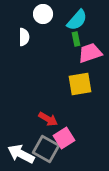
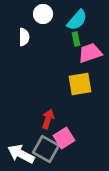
red arrow: rotated 102 degrees counterclockwise
